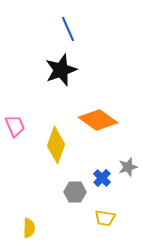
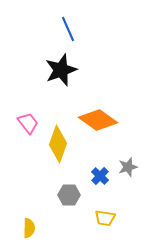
pink trapezoid: moved 13 px right, 3 px up; rotated 15 degrees counterclockwise
yellow diamond: moved 2 px right, 1 px up
blue cross: moved 2 px left, 2 px up
gray hexagon: moved 6 px left, 3 px down
